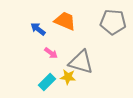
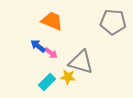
orange trapezoid: moved 13 px left
blue arrow: moved 17 px down
